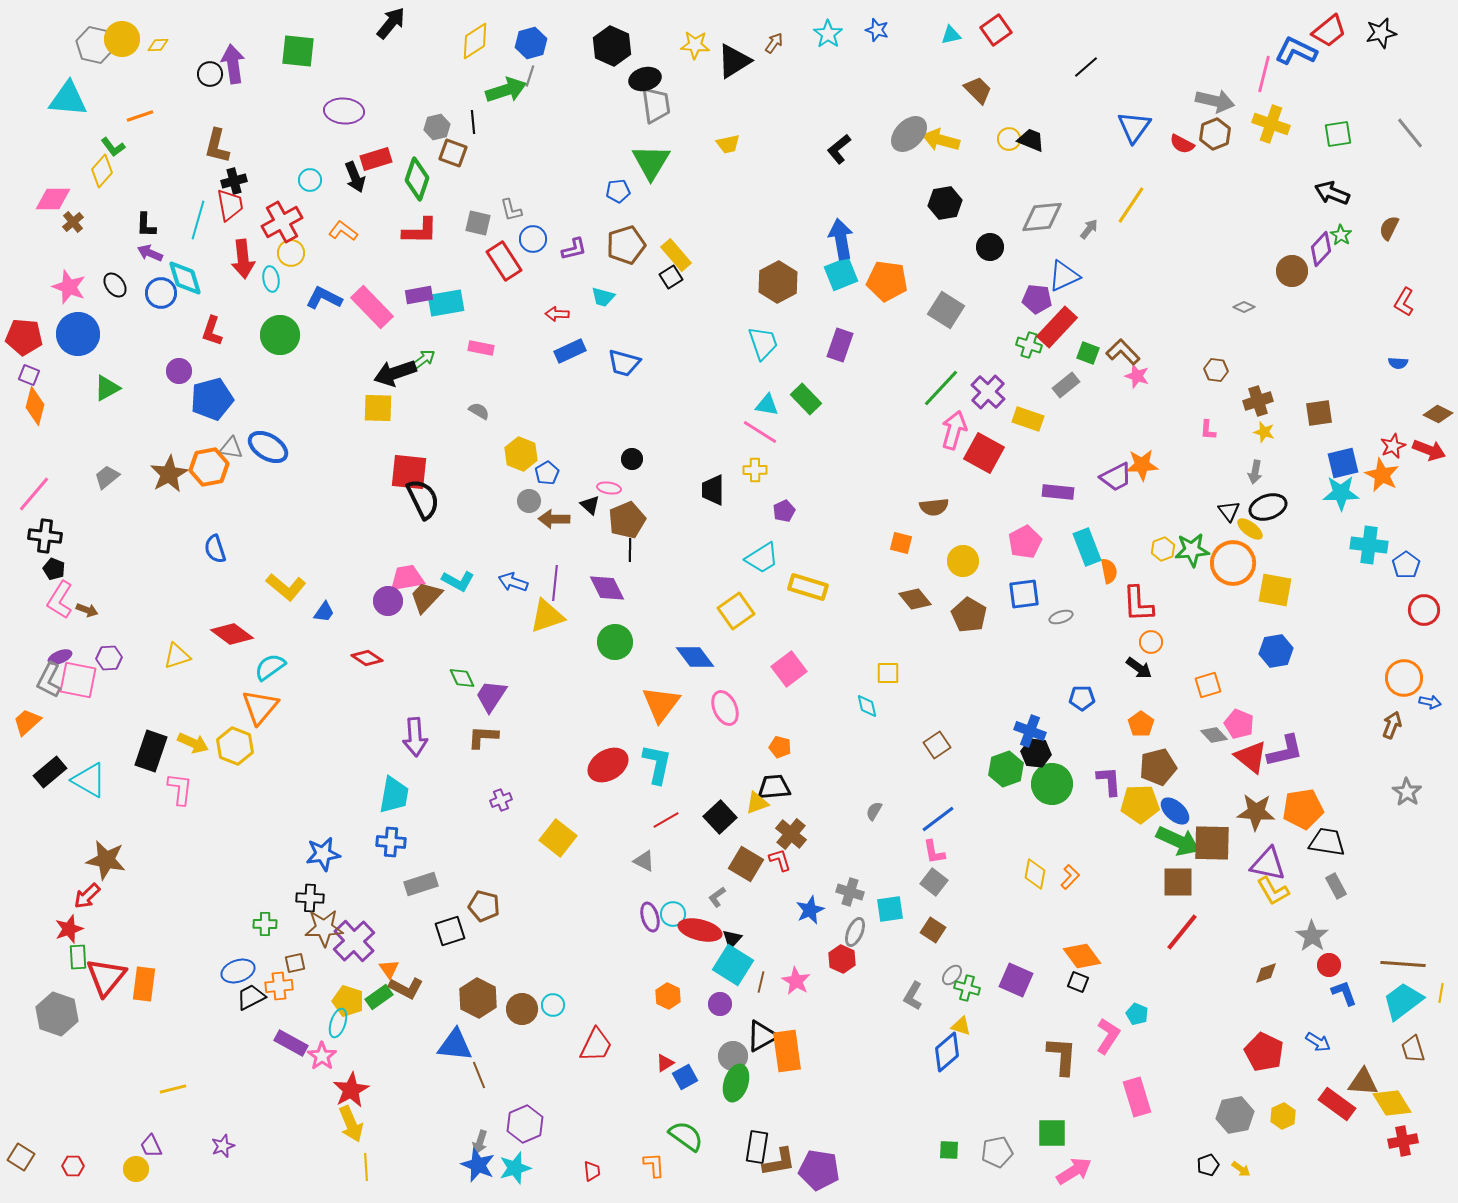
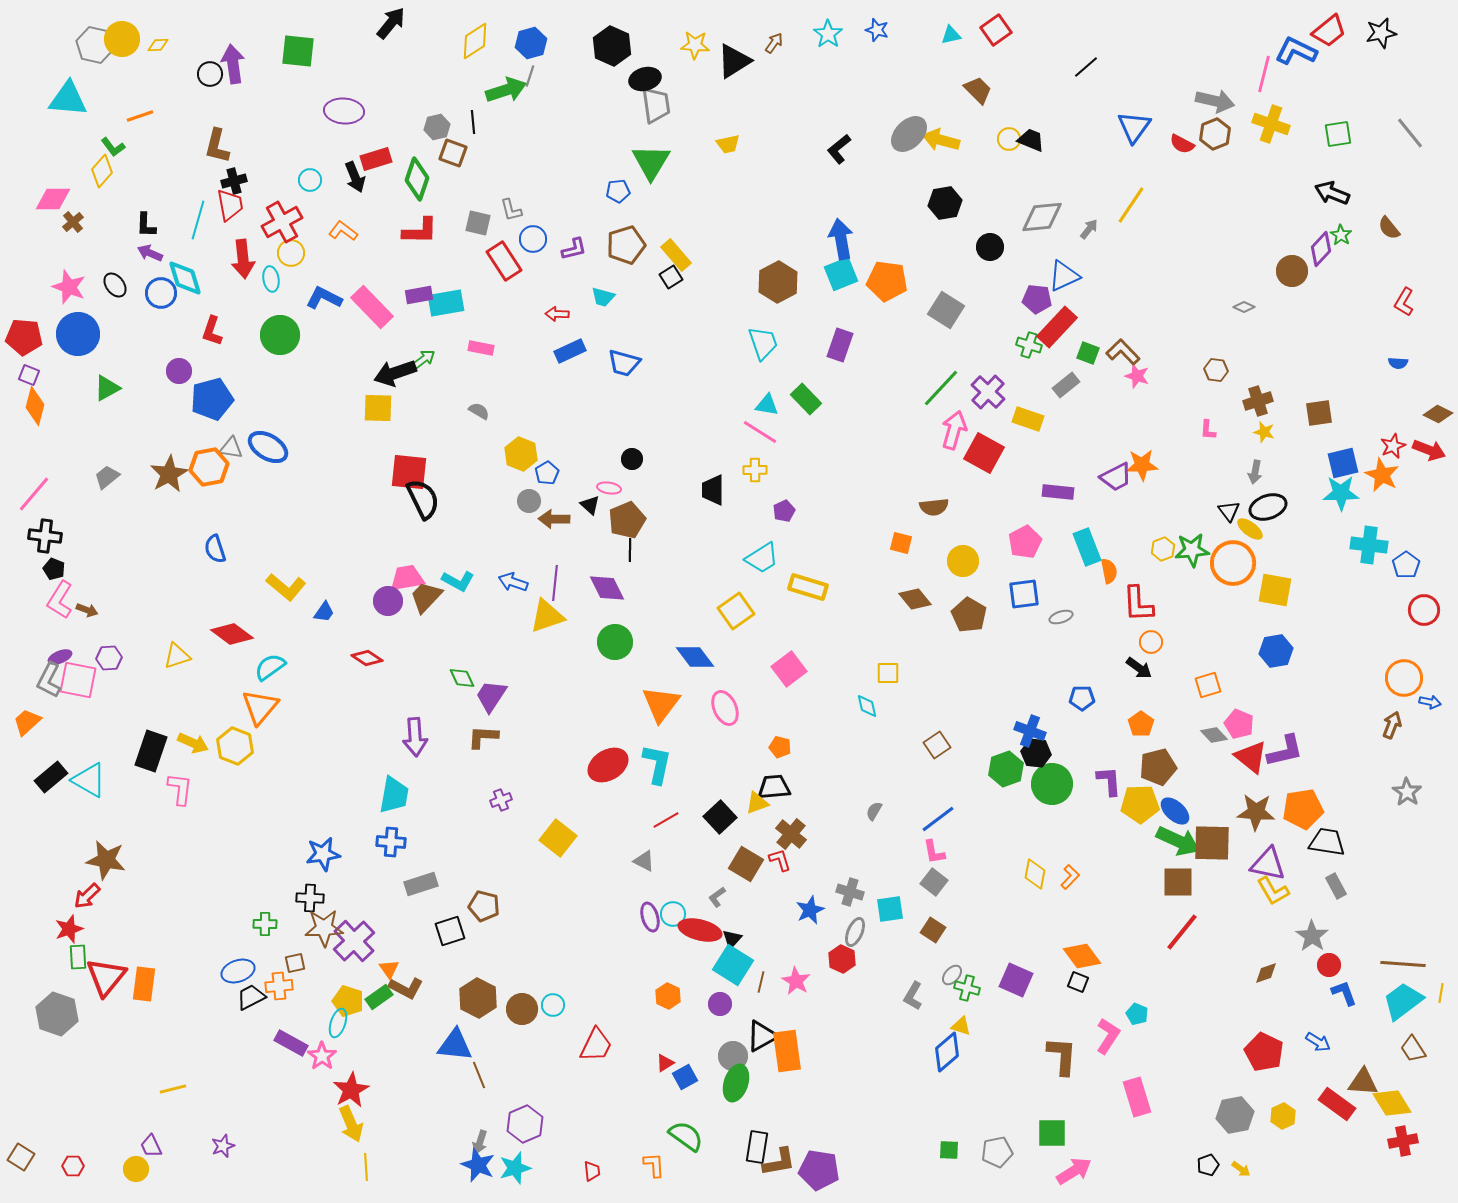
brown semicircle at (1389, 228): rotated 65 degrees counterclockwise
black rectangle at (50, 772): moved 1 px right, 5 px down
brown trapezoid at (1413, 1049): rotated 16 degrees counterclockwise
